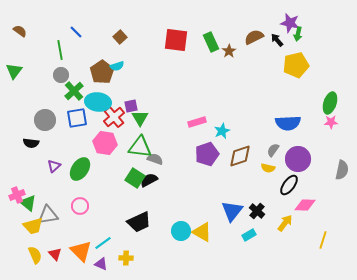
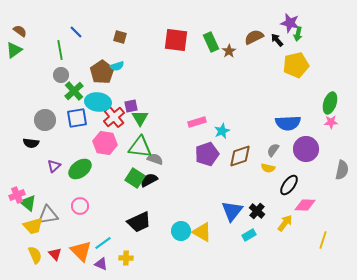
brown square at (120, 37): rotated 32 degrees counterclockwise
green triangle at (14, 71): moved 21 px up; rotated 18 degrees clockwise
purple circle at (298, 159): moved 8 px right, 10 px up
green ellipse at (80, 169): rotated 20 degrees clockwise
